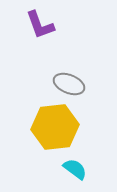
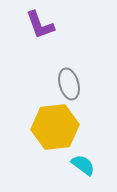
gray ellipse: rotated 52 degrees clockwise
cyan semicircle: moved 8 px right, 4 px up
